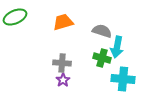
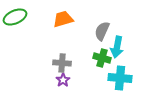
orange trapezoid: moved 3 px up
gray semicircle: rotated 84 degrees counterclockwise
cyan cross: moved 3 px left, 1 px up
